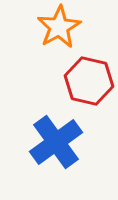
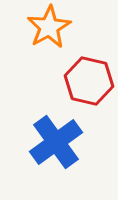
orange star: moved 10 px left
